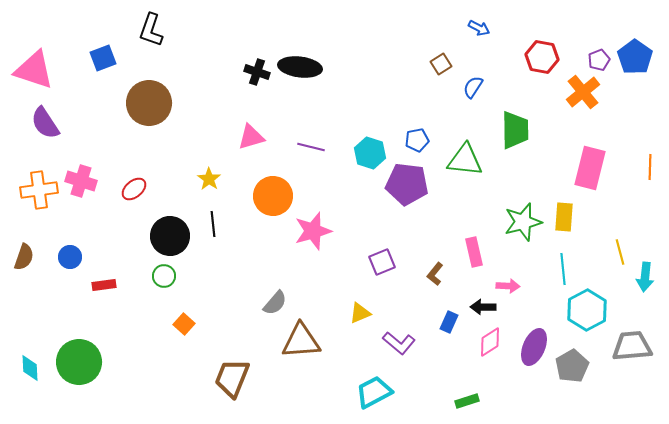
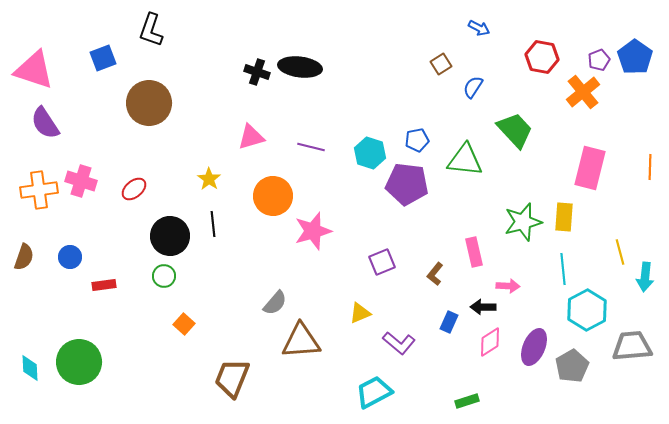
green trapezoid at (515, 130): rotated 42 degrees counterclockwise
